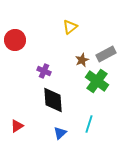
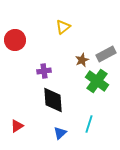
yellow triangle: moved 7 px left
purple cross: rotated 32 degrees counterclockwise
